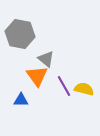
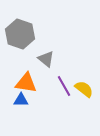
gray hexagon: rotated 8 degrees clockwise
orange triangle: moved 11 px left, 7 px down; rotated 45 degrees counterclockwise
yellow semicircle: rotated 24 degrees clockwise
